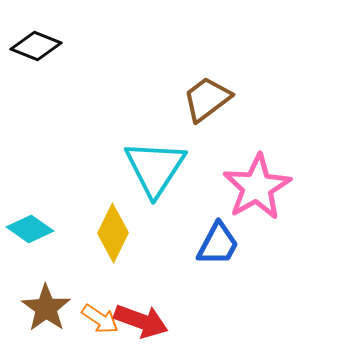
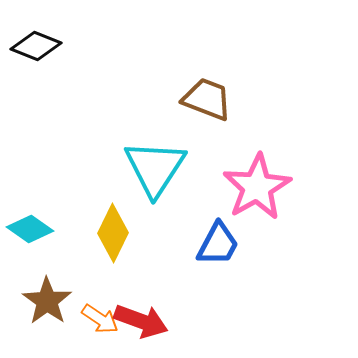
brown trapezoid: rotated 58 degrees clockwise
brown star: moved 1 px right, 7 px up
